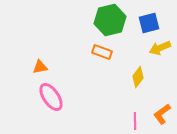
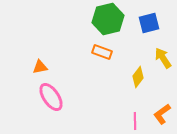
green hexagon: moved 2 px left, 1 px up
yellow arrow: moved 3 px right, 10 px down; rotated 80 degrees clockwise
